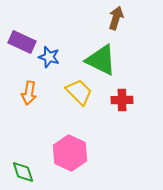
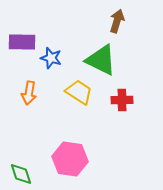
brown arrow: moved 1 px right, 3 px down
purple rectangle: rotated 24 degrees counterclockwise
blue star: moved 2 px right, 1 px down
yellow trapezoid: rotated 12 degrees counterclockwise
pink hexagon: moved 6 px down; rotated 16 degrees counterclockwise
green diamond: moved 2 px left, 2 px down
